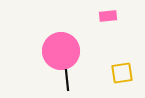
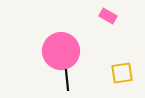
pink rectangle: rotated 36 degrees clockwise
